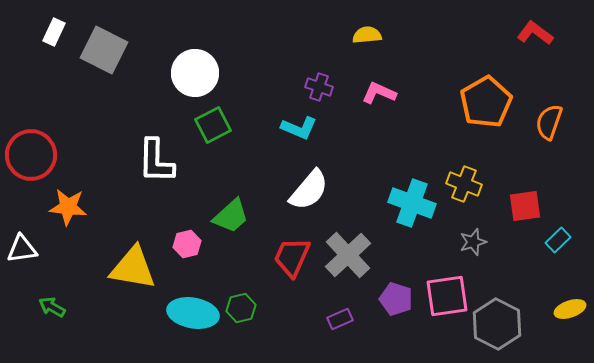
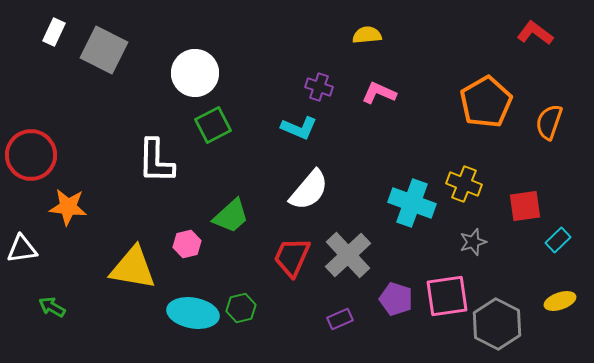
yellow ellipse: moved 10 px left, 8 px up
